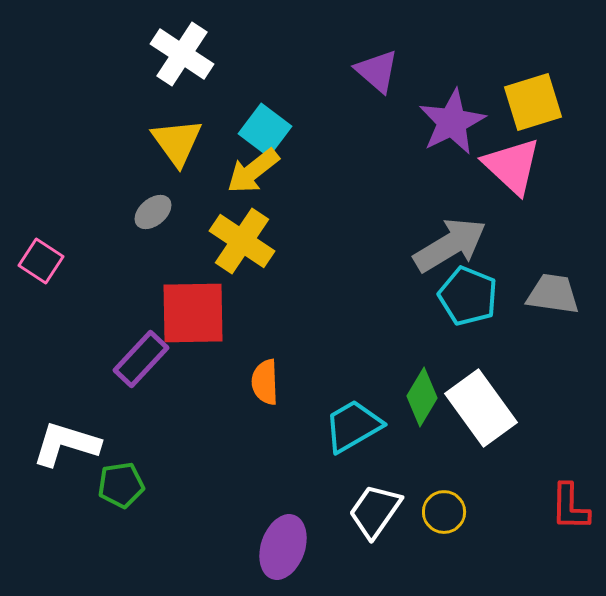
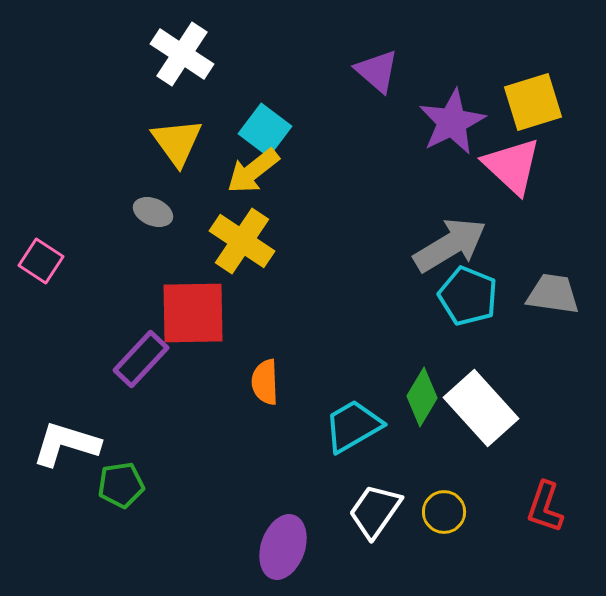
gray ellipse: rotated 63 degrees clockwise
white rectangle: rotated 6 degrees counterclockwise
red L-shape: moved 25 px left; rotated 18 degrees clockwise
